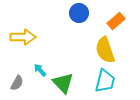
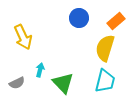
blue circle: moved 5 px down
yellow arrow: rotated 65 degrees clockwise
yellow semicircle: moved 2 px up; rotated 36 degrees clockwise
cyan arrow: rotated 56 degrees clockwise
gray semicircle: rotated 35 degrees clockwise
